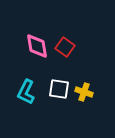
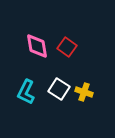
red square: moved 2 px right
white square: rotated 25 degrees clockwise
